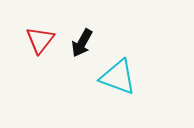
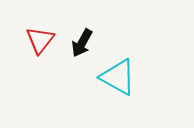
cyan triangle: rotated 9 degrees clockwise
